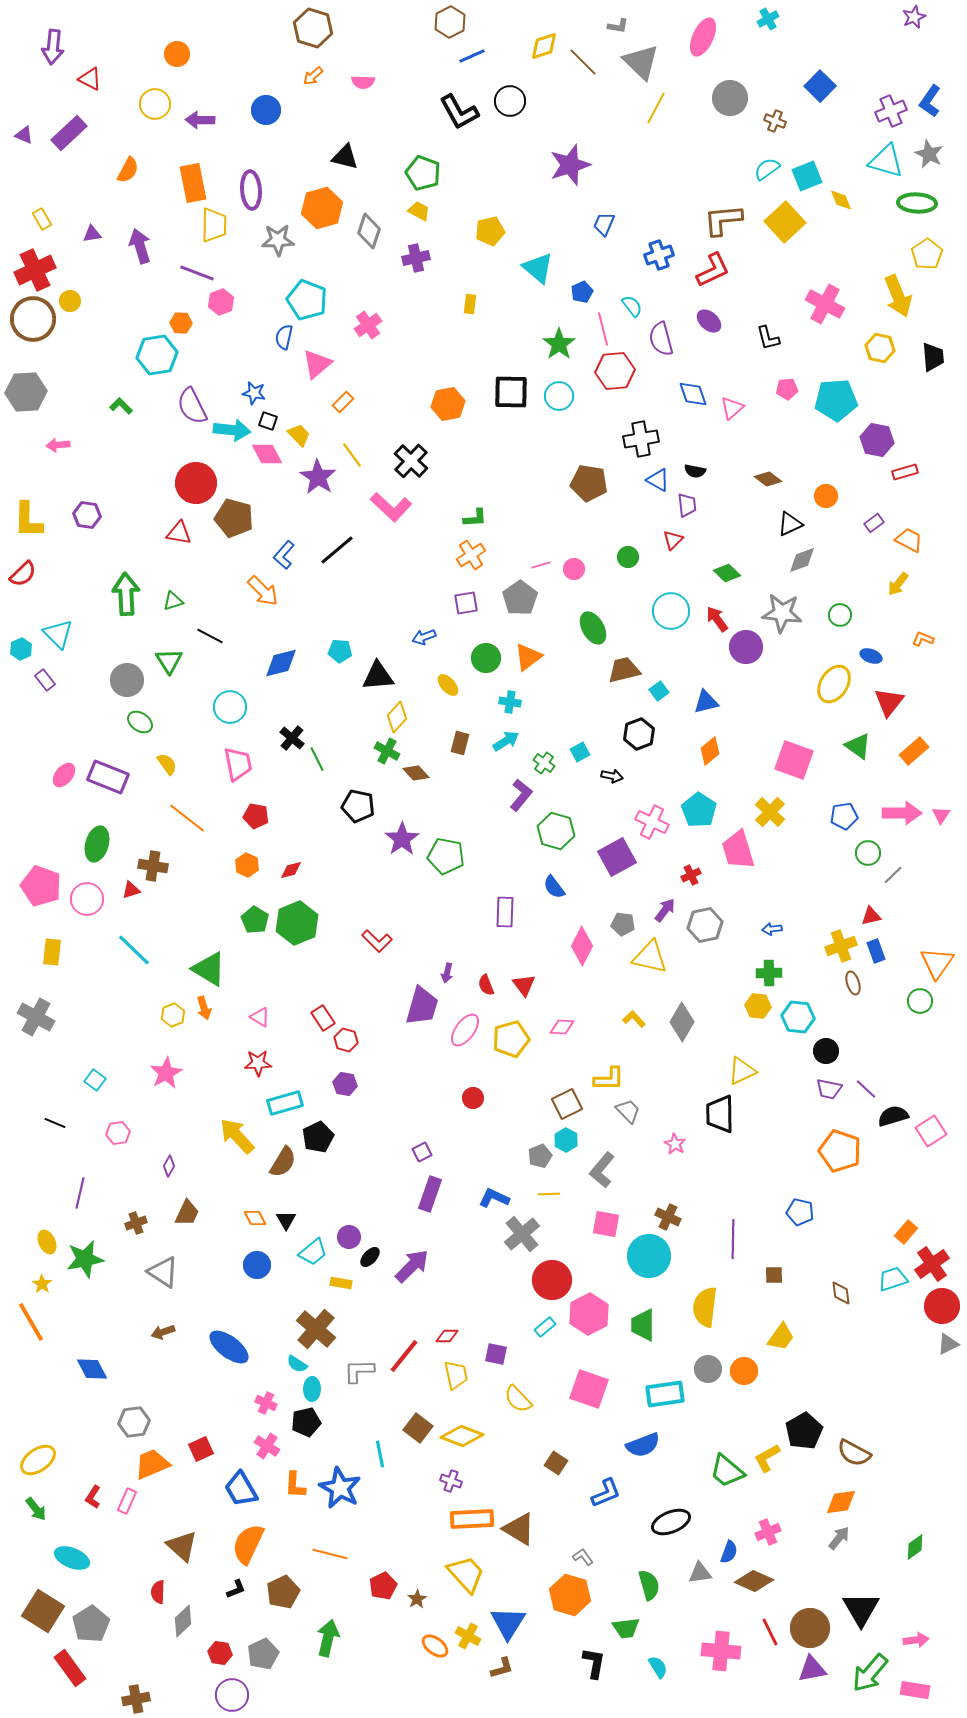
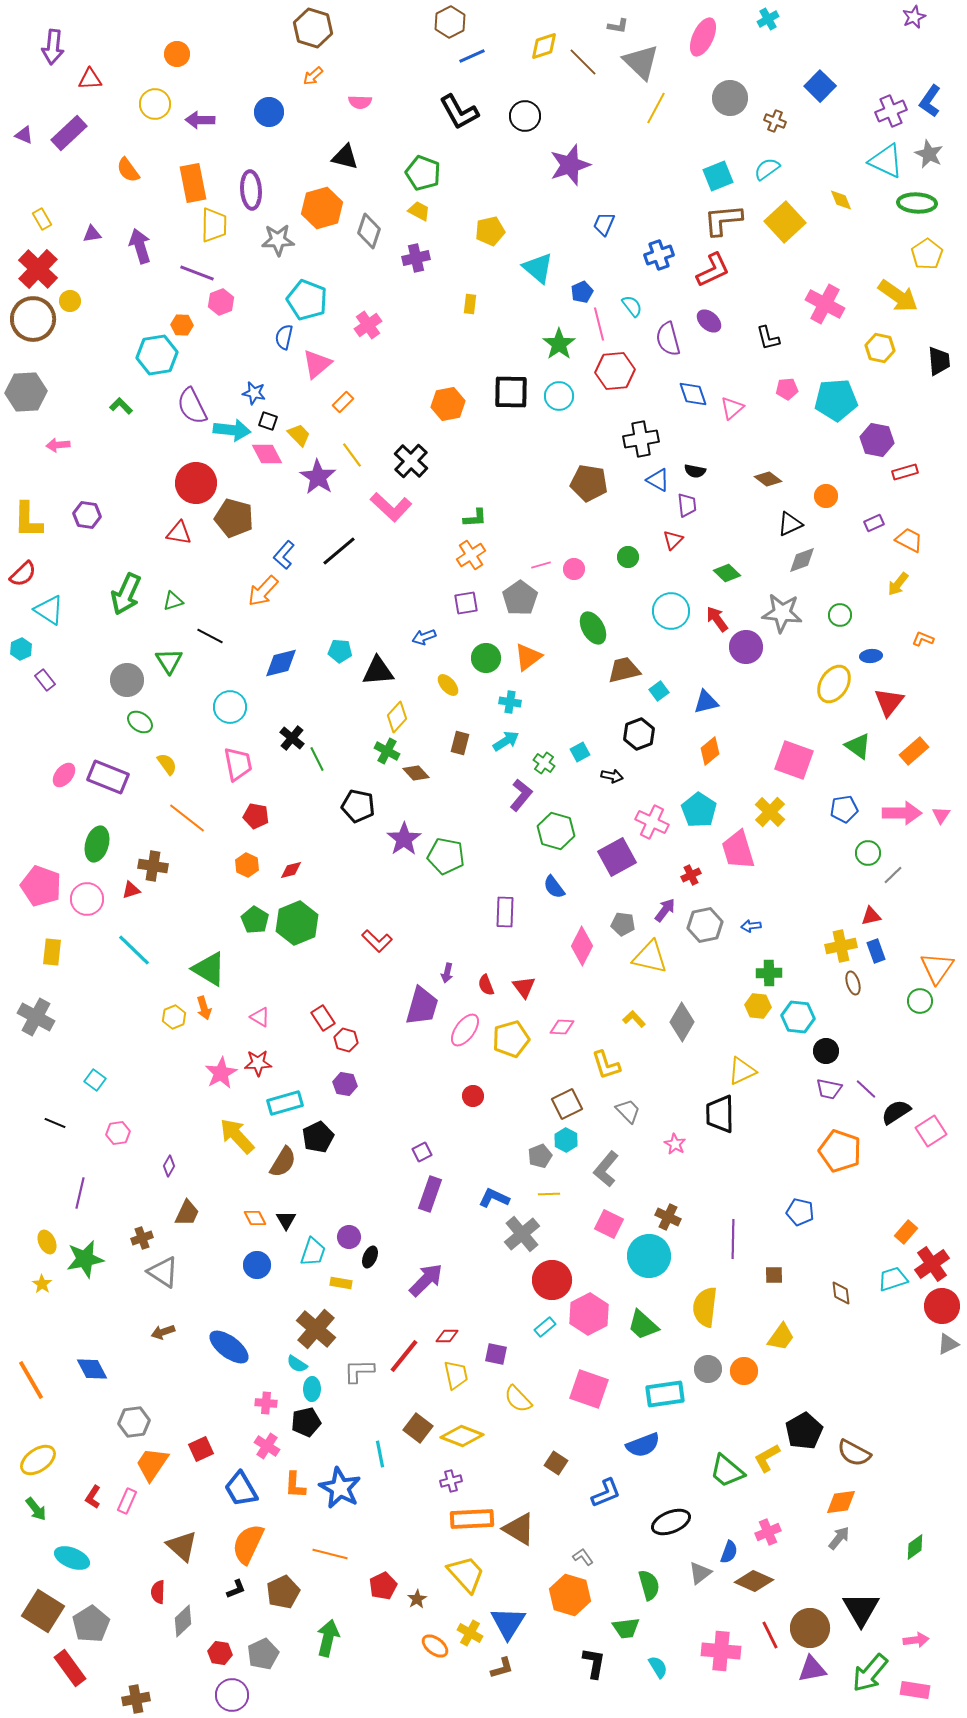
red triangle at (90, 79): rotated 30 degrees counterclockwise
pink semicircle at (363, 82): moved 3 px left, 20 px down
black circle at (510, 101): moved 15 px right, 15 px down
blue circle at (266, 110): moved 3 px right, 2 px down
cyan triangle at (886, 161): rotated 9 degrees clockwise
orange semicircle at (128, 170): rotated 116 degrees clockwise
cyan square at (807, 176): moved 89 px left
red cross at (35, 270): moved 3 px right, 1 px up; rotated 21 degrees counterclockwise
yellow arrow at (898, 296): rotated 33 degrees counterclockwise
orange hexagon at (181, 323): moved 1 px right, 2 px down
pink line at (603, 329): moved 4 px left, 5 px up
purple semicircle at (661, 339): moved 7 px right
black trapezoid at (933, 357): moved 6 px right, 4 px down
purple rectangle at (874, 523): rotated 12 degrees clockwise
black line at (337, 550): moved 2 px right, 1 px down
orange arrow at (263, 591): rotated 88 degrees clockwise
green arrow at (126, 594): rotated 153 degrees counterclockwise
cyan triangle at (58, 634): moved 9 px left, 24 px up; rotated 12 degrees counterclockwise
blue ellipse at (871, 656): rotated 25 degrees counterclockwise
black triangle at (378, 676): moved 5 px up
blue pentagon at (844, 816): moved 7 px up
purple star at (402, 839): moved 2 px right
blue arrow at (772, 929): moved 21 px left, 3 px up
yellow cross at (841, 946): rotated 8 degrees clockwise
orange triangle at (937, 963): moved 5 px down
red triangle at (524, 985): moved 2 px down
yellow hexagon at (173, 1015): moved 1 px right, 2 px down
pink star at (166, 1073): moved 55 px right
yellow L-shape at (609, 1079): moved 3 px left, 14 px up; rotated 72 degrees clockwise
red circle at (473, 1098): moved 2 px up
black semicircle at (893, 1116): moved 3 px right, 4 px up; rotated 16 degrees counterclockwise
gray L-shape at (602, 1170): moved 4 px right, 1 px up
brown cross at (136, 1223): moved 6 px right, 15 px down
pink square at (606, 1224): moved 3 px right; rotated 16 degrees clockwise
cyan trapezoid at (313, 1252): rotated 32 degrees counterclockwise
black ellipse at (370, 1257): rotated 20 degrees counterclockwise
purple arrow at (412, 1266): moved 14 px right, 14 px down
orange line at (31, 1322): moved 58 px down
green trapezoid at (643, 1325): rotated 48 degrees counterclockwise
pink cross at (266, 1403): rotated 20 degrees counterclockwise
orange trapezoid at (152, 1464): rotated 33 degrees counterclockwise
purple cross at (451, 1481): rotated 35 degrees counterclockwise
gray triangle at (700, 1573): rotated 30 degrees counterclockwise
red line at (770, 1632): moved 3 px down
yellow cross at (468, 1636): moved 2 px right, 3 px up
